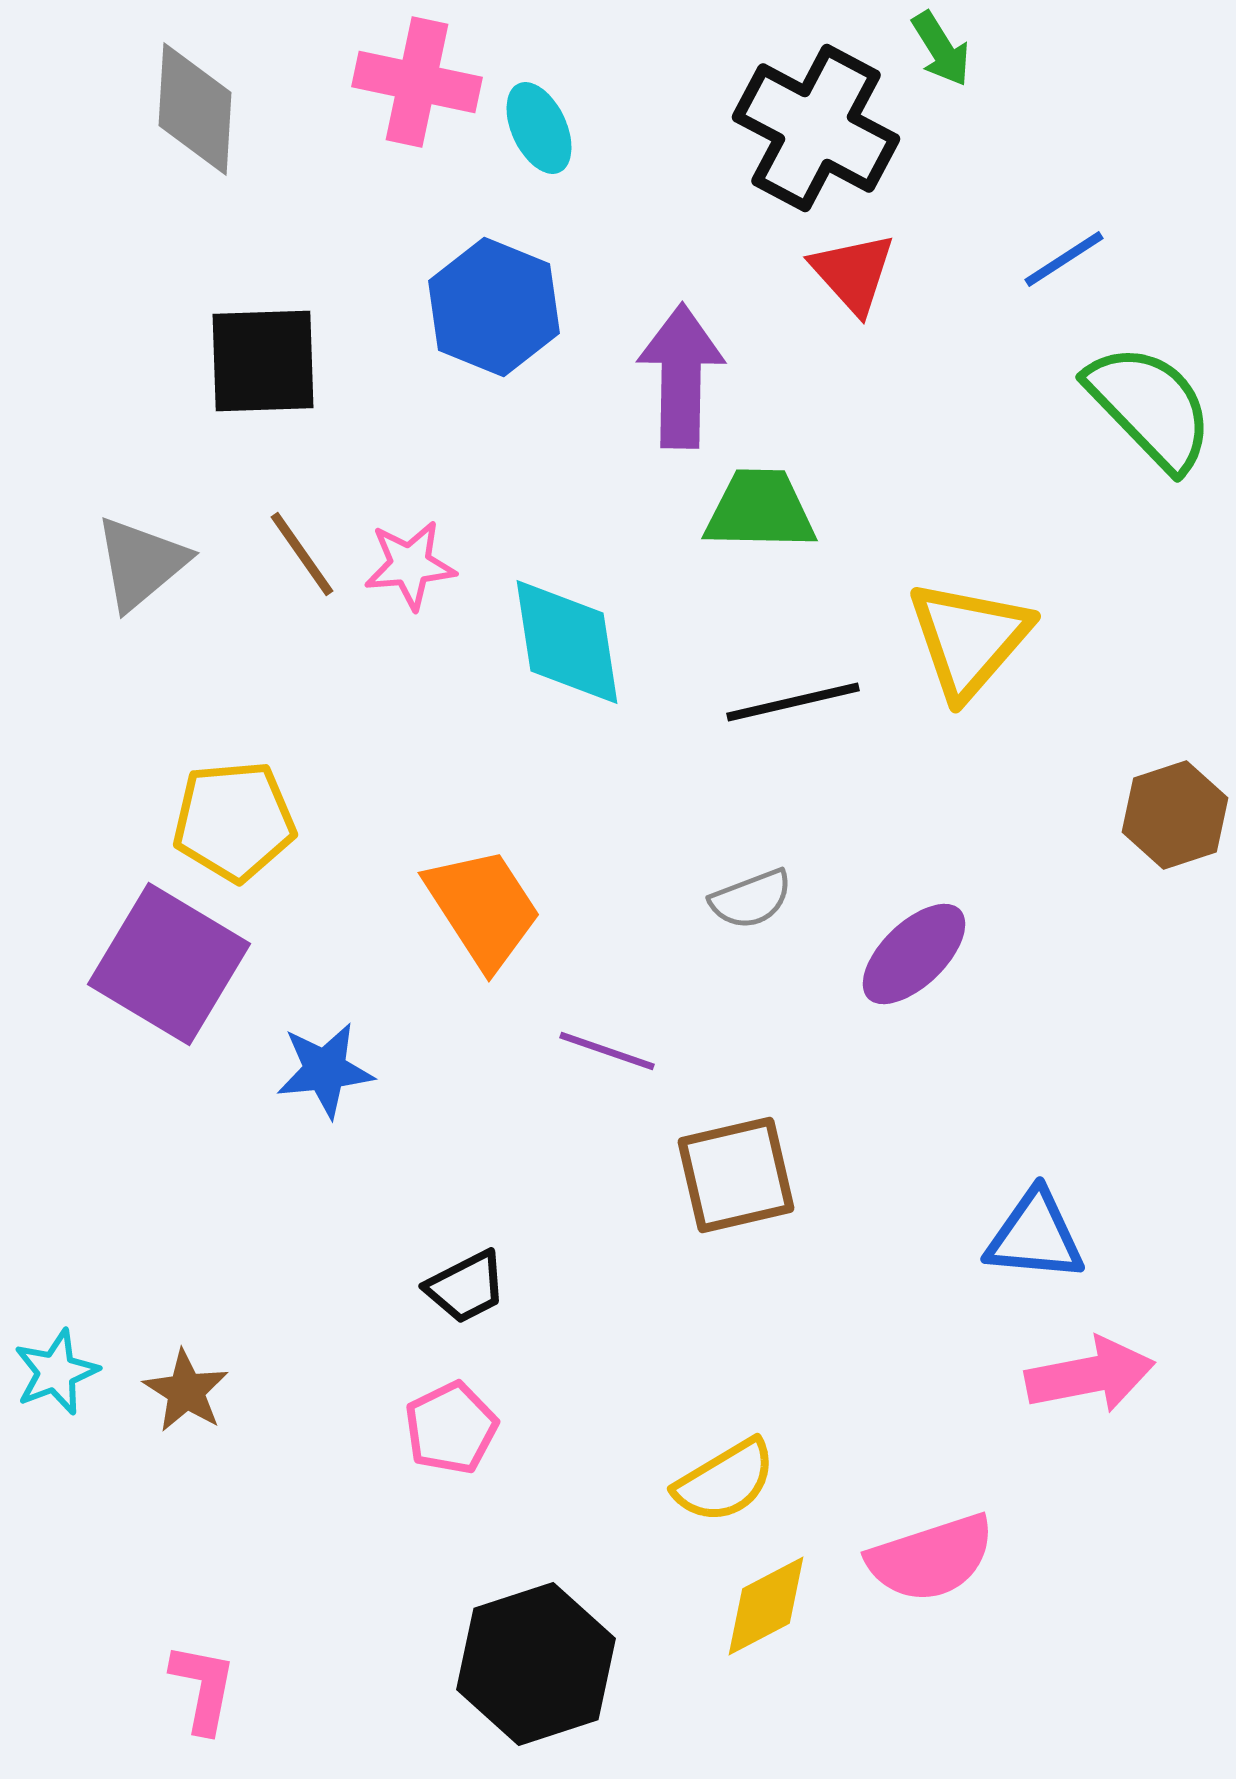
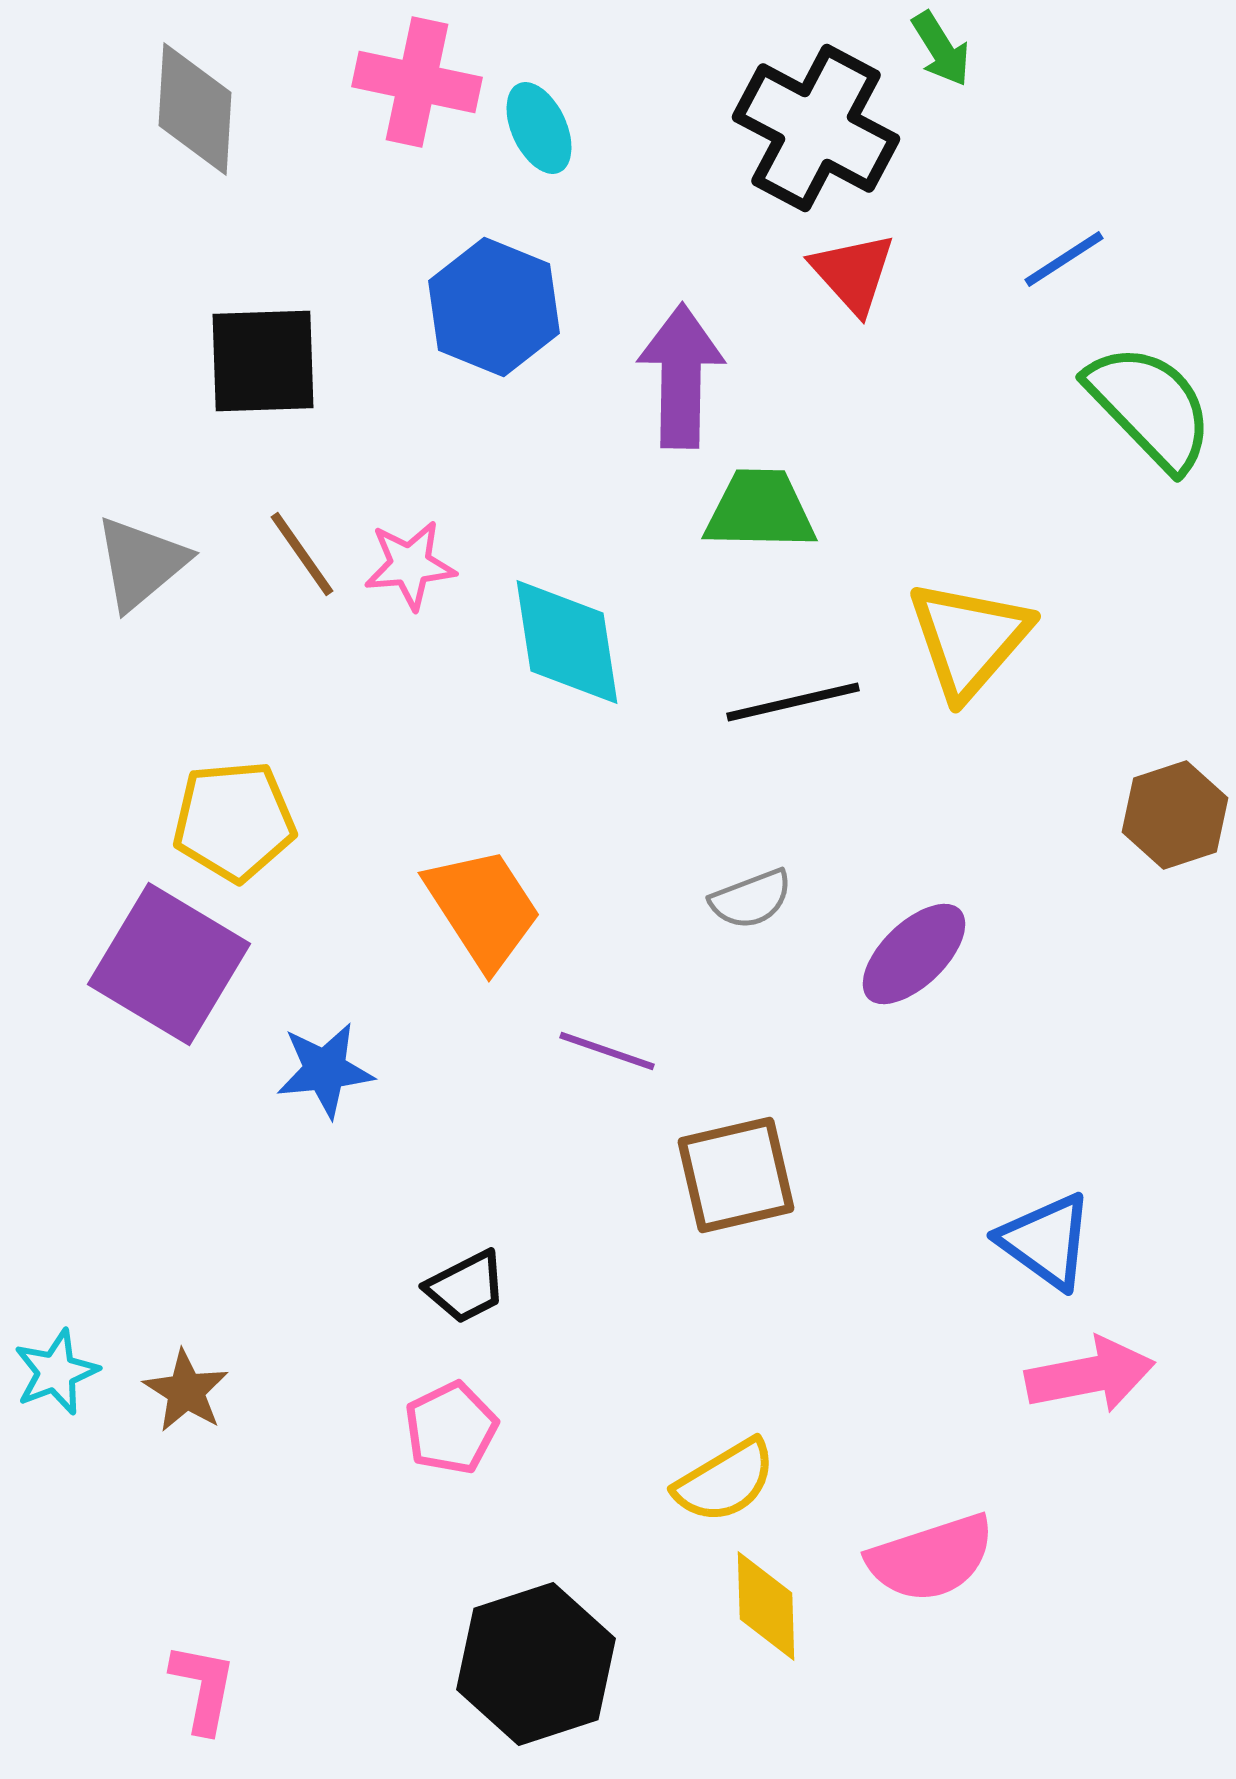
blue triangle: moved 11 px right, 5 px down; rotated 31 degrees clockwise
yellow diamond: rotated 64 degrees counterclockwise
